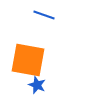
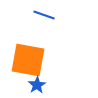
blue star: rotated 18 degrees clockwise
